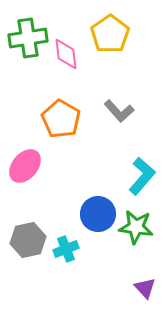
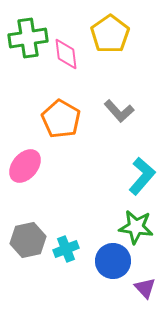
blue circle: moved 15 px right, 47 px down
